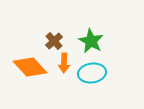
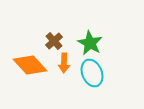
green star: moved 1 px left, 2 px down
orange diamond: moved 2 px up
cyan ellipse: rotated 76 degrees clockwise
